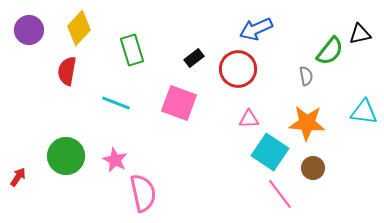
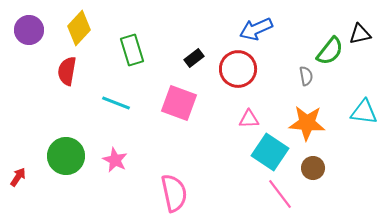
pink semicircle: moved 31 px right
